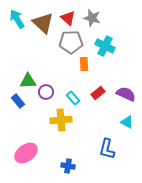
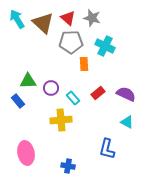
purple circle: moved 5 px right, 4 px up
pink ellipse: rotated 65 degrees counterclockwise
